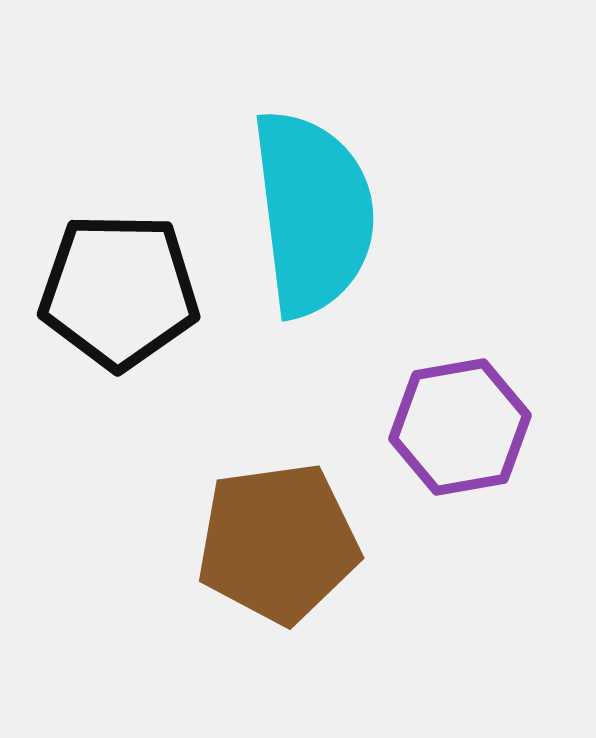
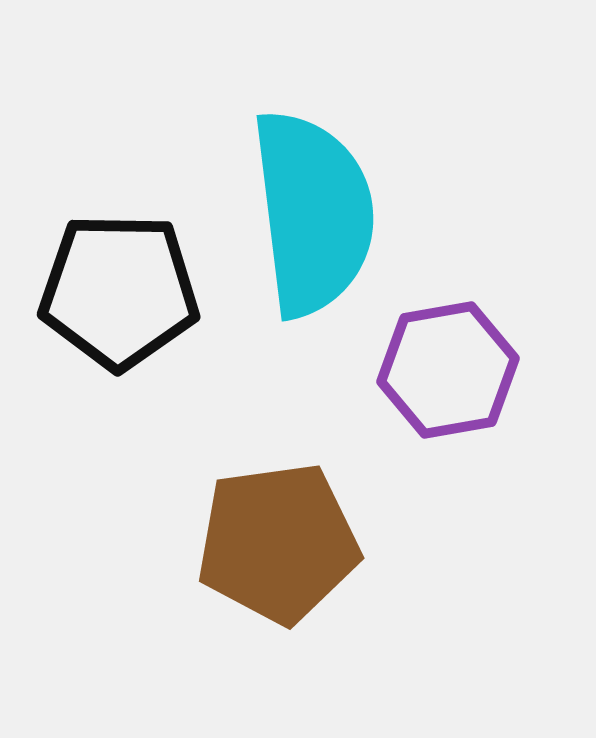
purple hexagon: moved 12 px left, 57 px up
